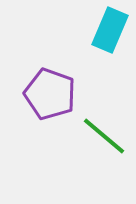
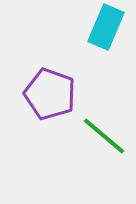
cyan rectangle: moved 4 px left, 3 px up
